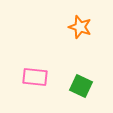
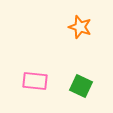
pink rectangle: moved 4 px down
